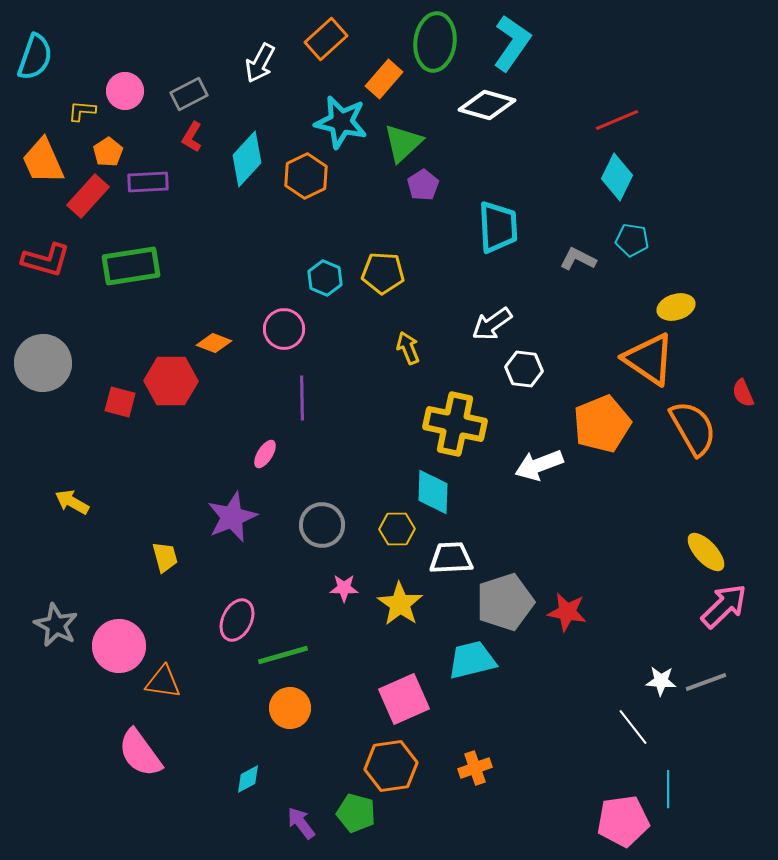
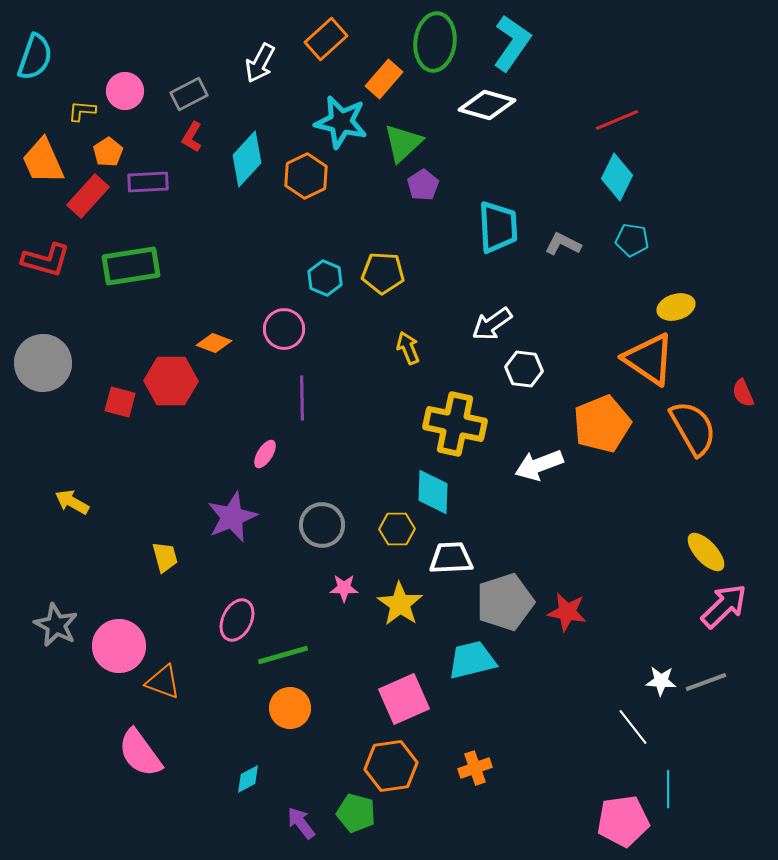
gray L-shape at (578, 259): moved 15 px left, 15 px up
orange triangle at (163, 682): rotated 12 degrees clockwise
